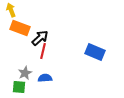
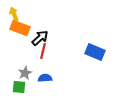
yellow arrow: moved 3 px right, 4 px down
